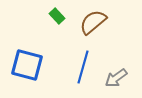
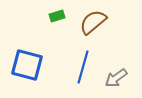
green rectangle: rotated 63 degrees counterclockwise
